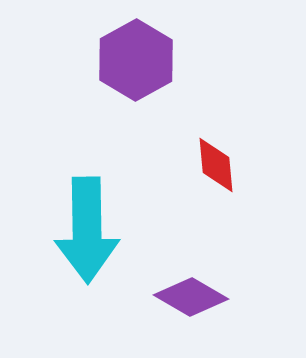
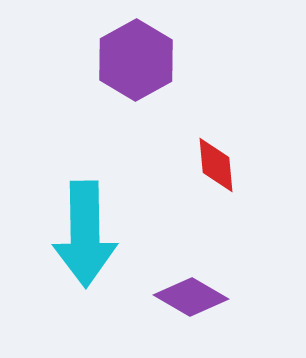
cyan arrow: moved 2 px left, 4 px down
